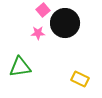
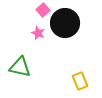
pink star: rotated 24 degrees clockwise
green triangle: rotated 20 degrees clockwise
yellow rectangle: moved 2 px down; rotated 42 degrees clockwise
